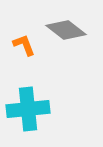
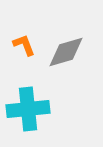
gray diamond: moved 22 px down; rotated 54 degrees counterclockwise
